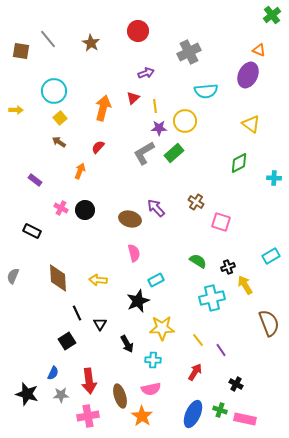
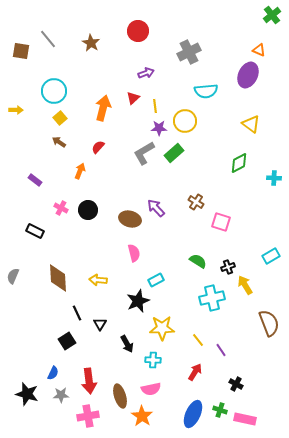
black circle at (85, 210): moved 3 px right
black rectangle at (32, 231): moved 3 px right
